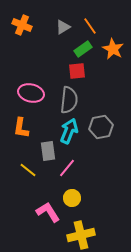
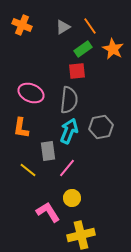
pink ellipse: rotated 10 degrees clockwise
